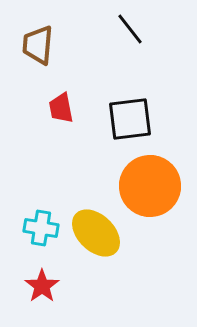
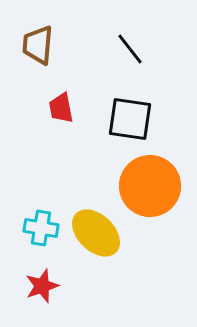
black line: moved 20 px down
black square: rotated 15 degrees clockwise
red star: rotated 16 degrees clockwise
